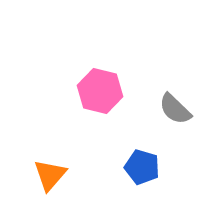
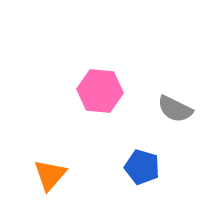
pink hexagon: rotated 9 degrees counterclockwise
gray semicircle: rotated 18 degrees counterclockwise
